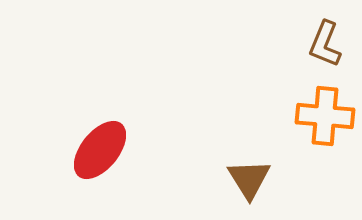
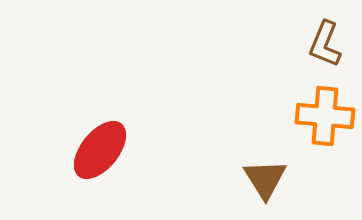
brown triangle: moved 16 px right
